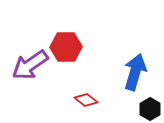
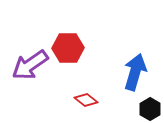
red hexagon: moved 2 px right, 1 px down
